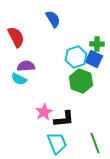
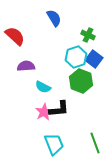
blue semicircle: moved 1 px right, 1 px up
red semicircle: moved 1 px left, 1 px up; rotated 20 degrees counterclockwise
green cross: moved 9 px left, 9 px up; rotated 24 degrees clockwise
blue square: rotated 12 degrees clockwise
cyan semicircle: moved 24 px right, 8 px down
black L-shape: moved 5 px left, 10 px up
cyan trapezoid: moved 3 px left, 1 px down
